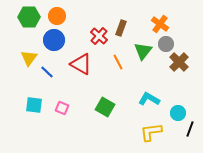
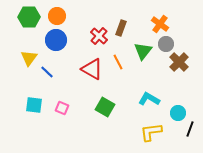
blue circle: moved 2 px right
red triangle: moved 11 px right, 5 px down
